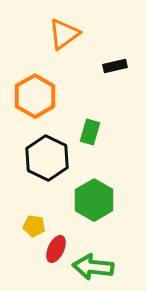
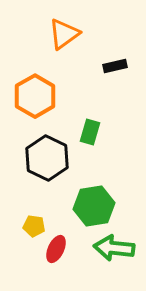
green hexagon: moved 6 px down; rotated 21 degrees clockwise
green arrow: moved 21 px right, 19 px up
